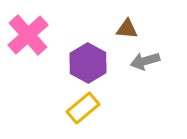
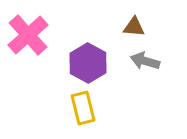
brown triangle: moved 7 px right, 2 px up
gray arrow: rotated 32 degrees clockwise
yellow rectangle: rotated 64 degrees counterclockwise
